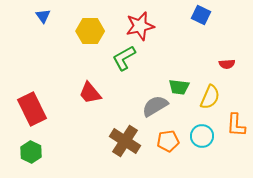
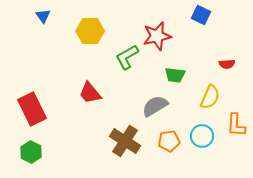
red star: moved 17 px right, 10 px down
green L-shape: moved 3 px right, 1 px up
green trapezoid: moved 4 px left, 12 px up
orange pentagon: moved 1 px right
